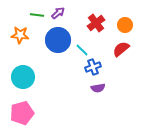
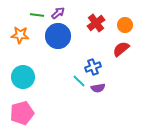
blue circle: moved 4 px up
cyan line: moved 3 px left, 31 px down
